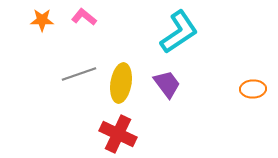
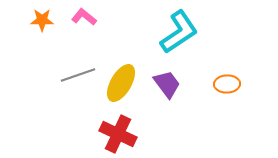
gray line: moved 1 px left, 1 px down
yellow ellipse: rotated 21 degrees clockwise
orange ellipse: moved 26 px left, 5 px up
